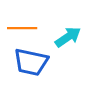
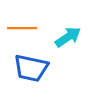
blue trapezoid: moved 6 px down
